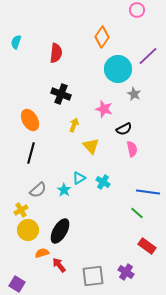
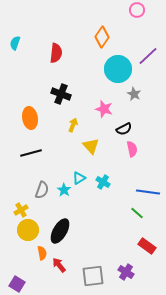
cyan semicircle: moved 1 px left, 1 px down
orange ellipse: moved 2 px up; rotated 20 degrees clockwise
yellow arrow: moved 1 px left
black line: rotated 60 degrees clockwise
gray semicircle: moved 4 px right; rotated 30 degrees counterclockwise
orange semicircle: rotated 96 degrees clockwise
